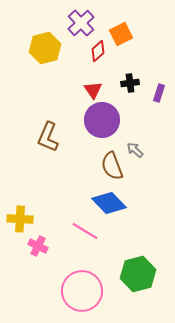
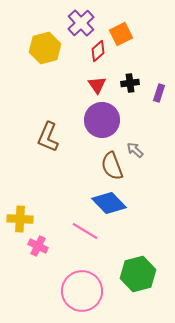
red triangle: moved 4 px right, 5 px up
